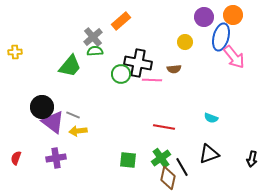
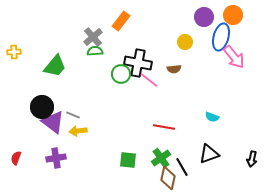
orange rectangle: rotated 12 degrees counterclockwise
yellow cross: moved 1 px left
green trapezoid: moved 15 px left
pink line: moved 3 px left; rotated 36 degrees clockwise
cyan semicircle: moved 1 px right, 1 px up
